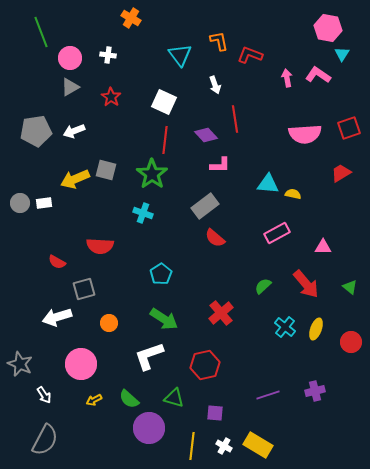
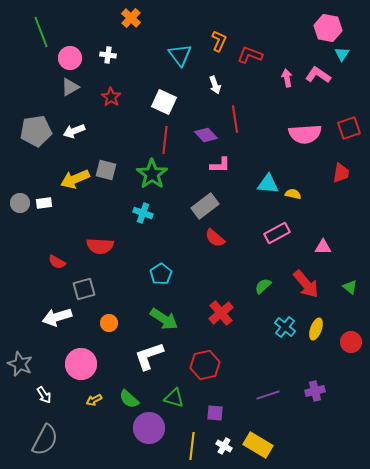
orange cross at (131, 18): rotated 12 degrees clockwise
orange L-shape at (219, 41): rotated 35 degrees clockwise
red trapezoid at (341, 173): rotated 130 degrees clockwise
